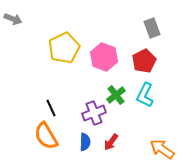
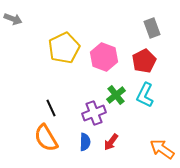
orange semicircle: moved 2 px down
